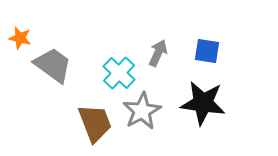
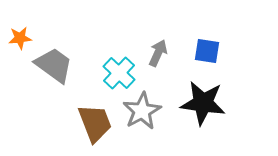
orange star: rotated 20 degrees counterclockwise
gray trapezoid: moved 1 px right
